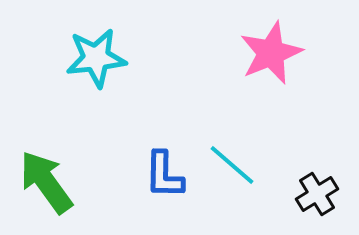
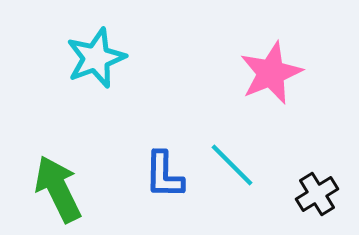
pink star: moved 20 px down
cyan star: rotated 14 degrees counterclockwise
cyan line: rotated 4 degrees clockwise
green arrow: moved 12 px right, 7 px down; rotated 10 degrees clockwise
